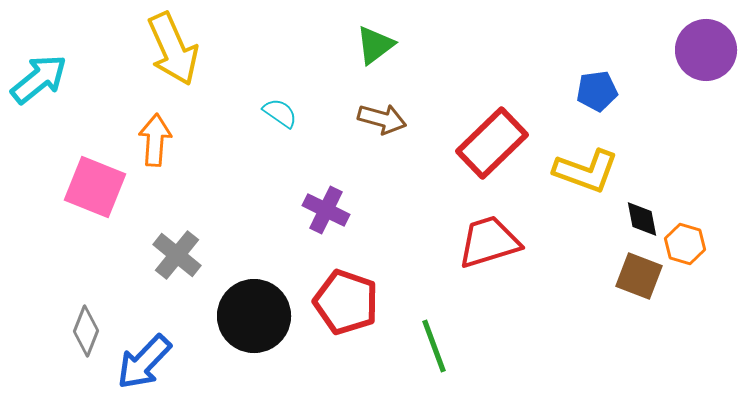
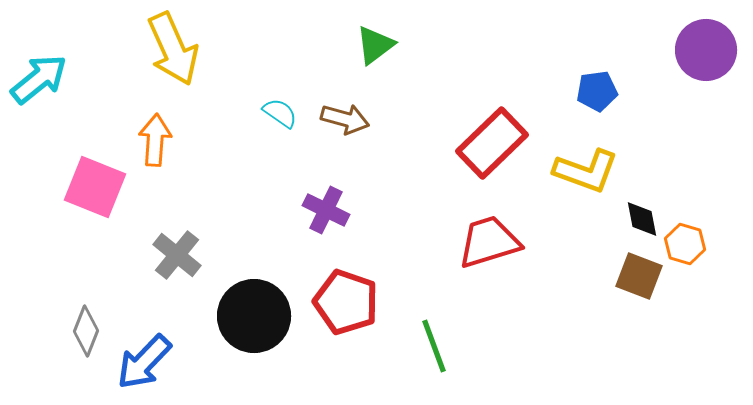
brown arrow: moved 37 px left
